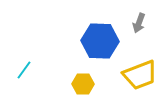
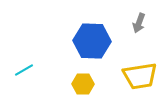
blue hexagon: moved 8 px left
cyan line: rotated 24 degrees clockwise
yellow trapezoid: moved 1 px down; rotated 12 degrees clockwise
